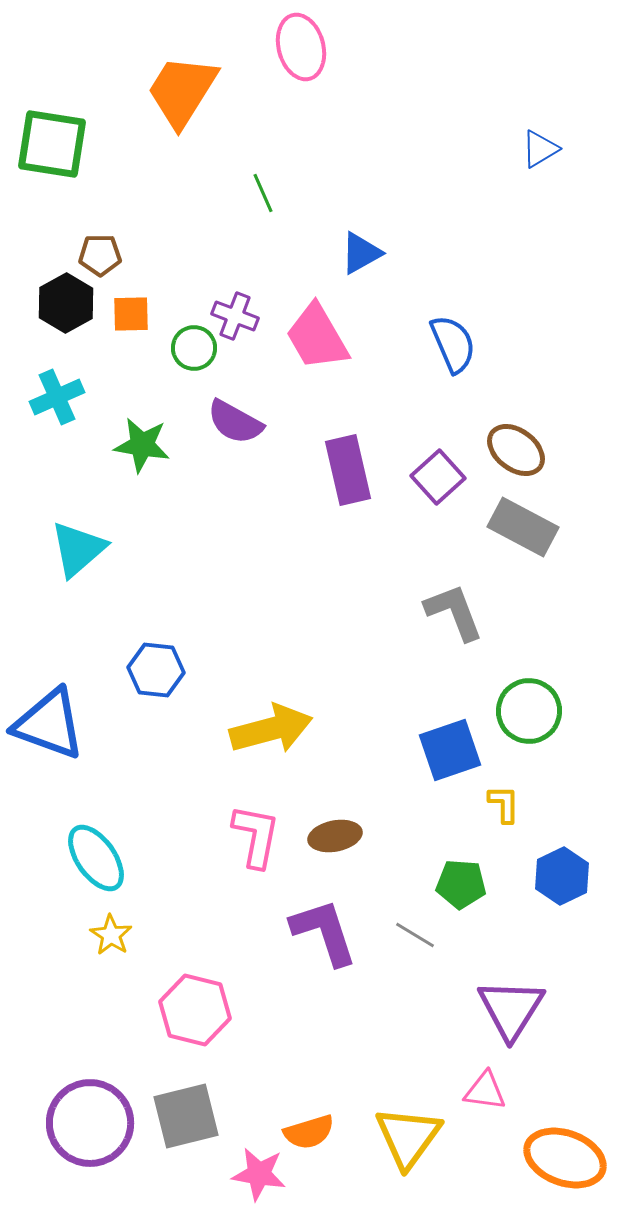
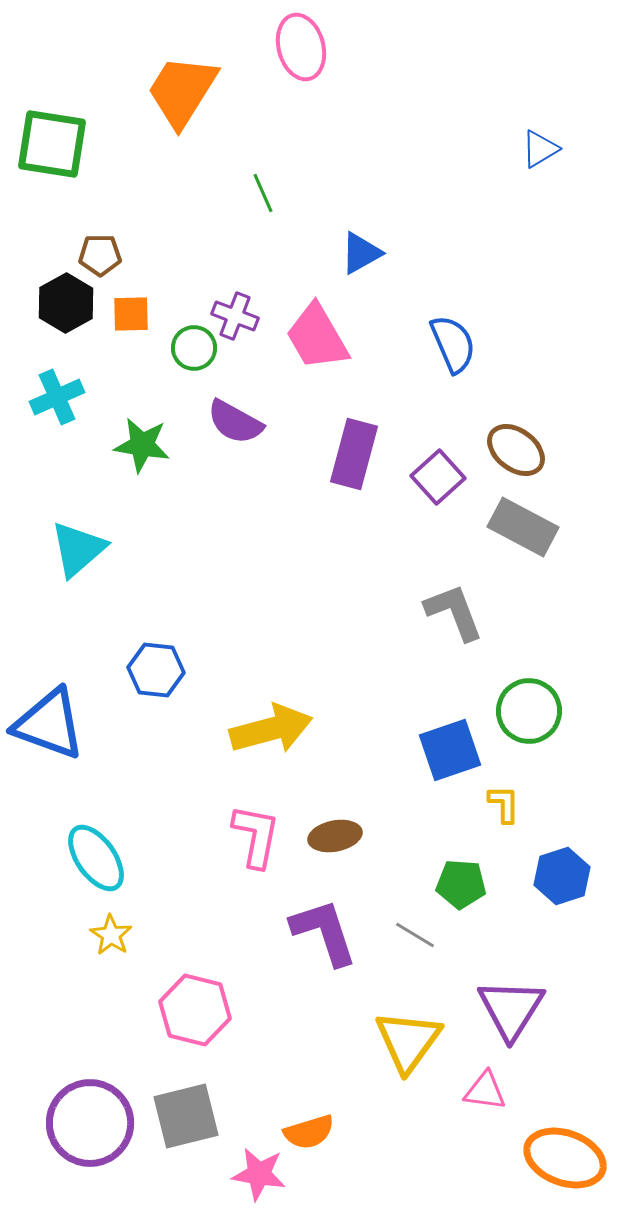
purple rectangle at (348, 470): moved 6 px right, 16 px up; rotated 28 degrees clockwise
blue hexagon at (562, 876): rotated 8 degrees clockwise
yellow triangle at (408, 1137): moved 96 px up
